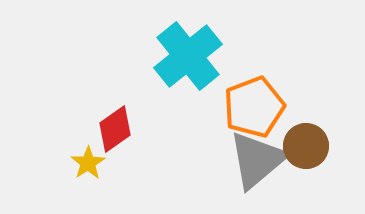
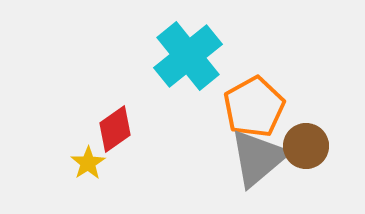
orange pentagon: rotated 8 degrees counterclockwise
gray triangle: moved 1 px right, 2 px up
